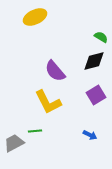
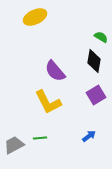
black diamond: rotated 65 degrees counterclockwise
green line: moved 5 px right, 7 px down
blue arrow: moved 1 px left, 1 px down; rotated 64 degrees counterclockwise
gray trapezoid: moved 2 px down
